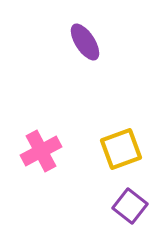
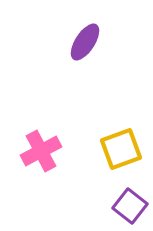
purple ellipse: rotated 66 degrees clockwise
